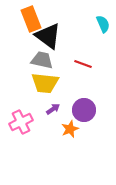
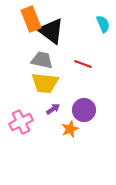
black triangle: moved 3 px right, 5 px up
